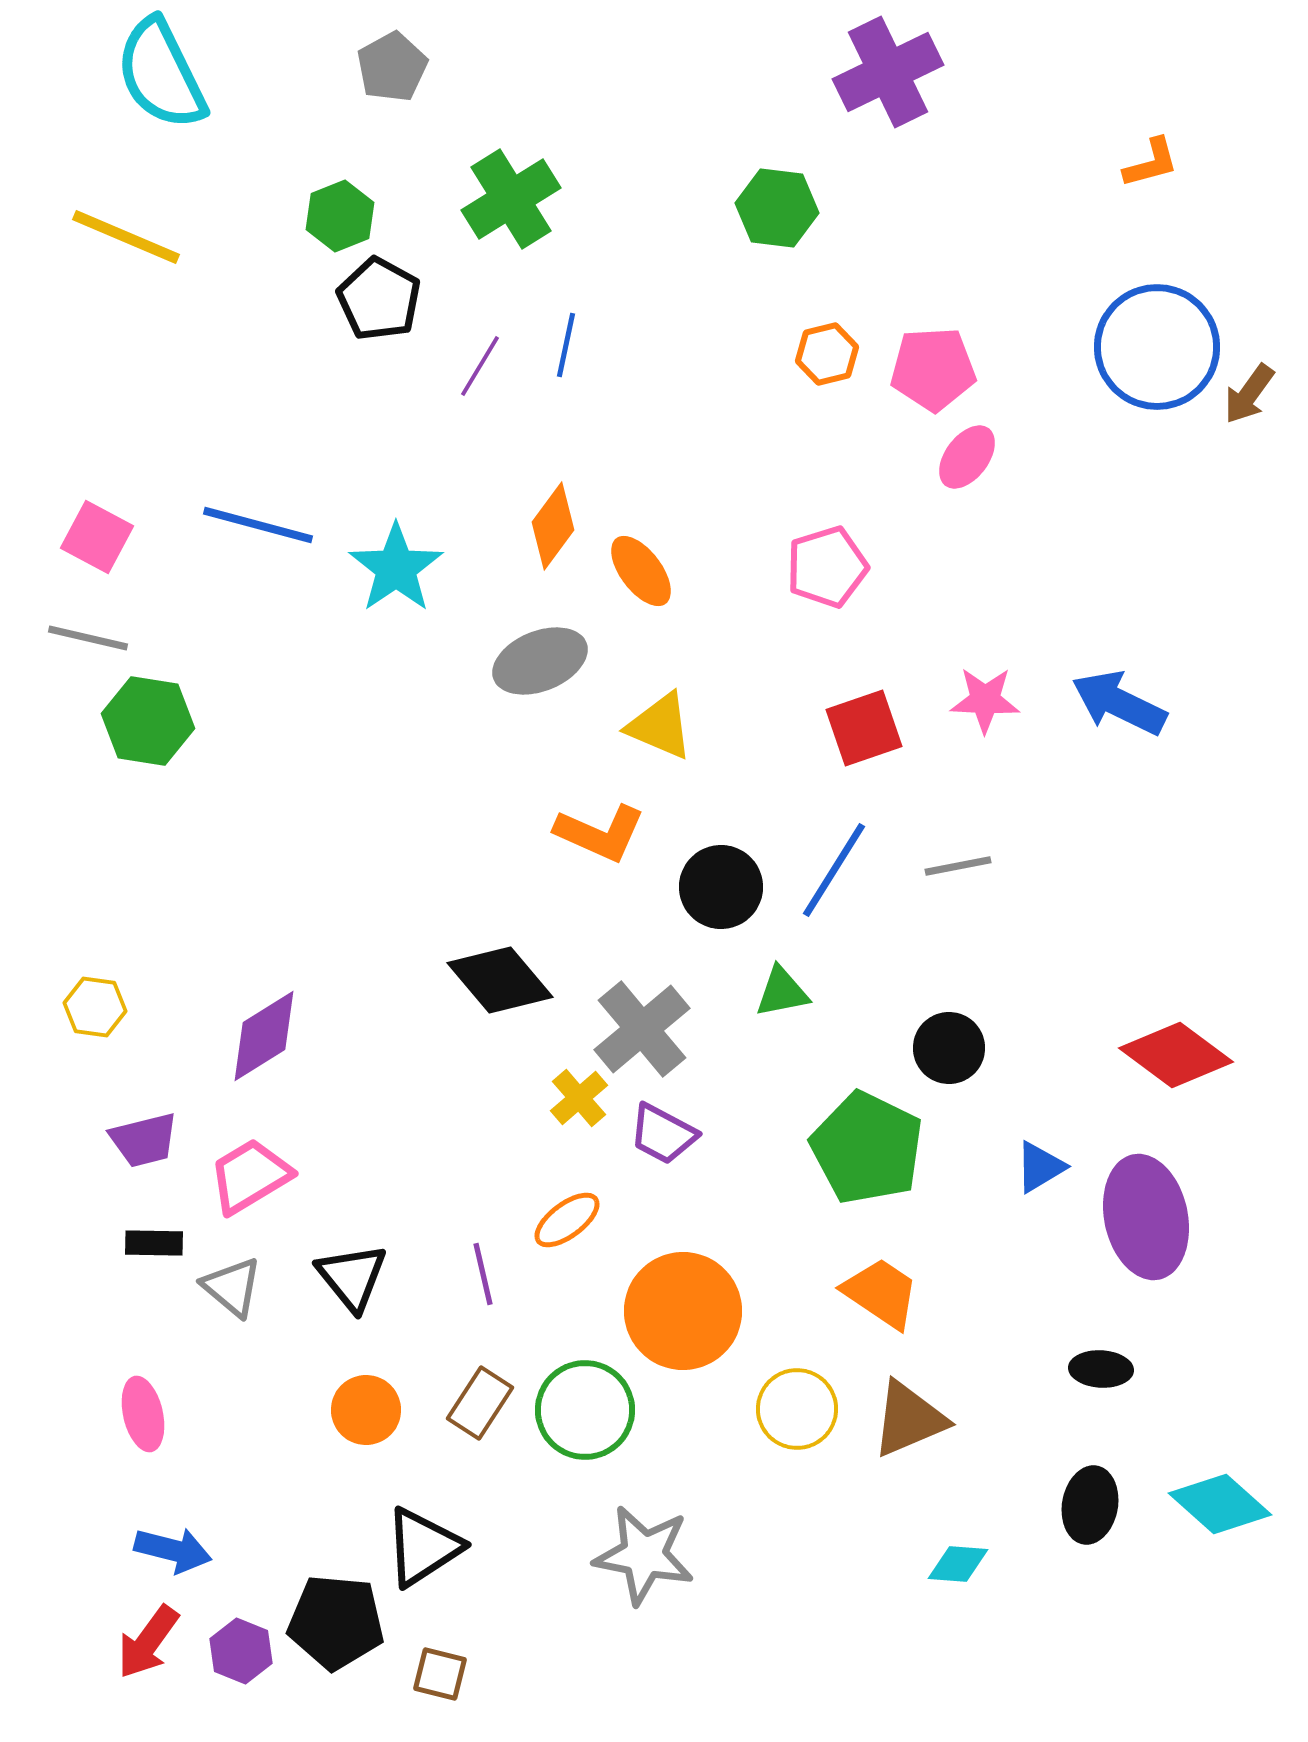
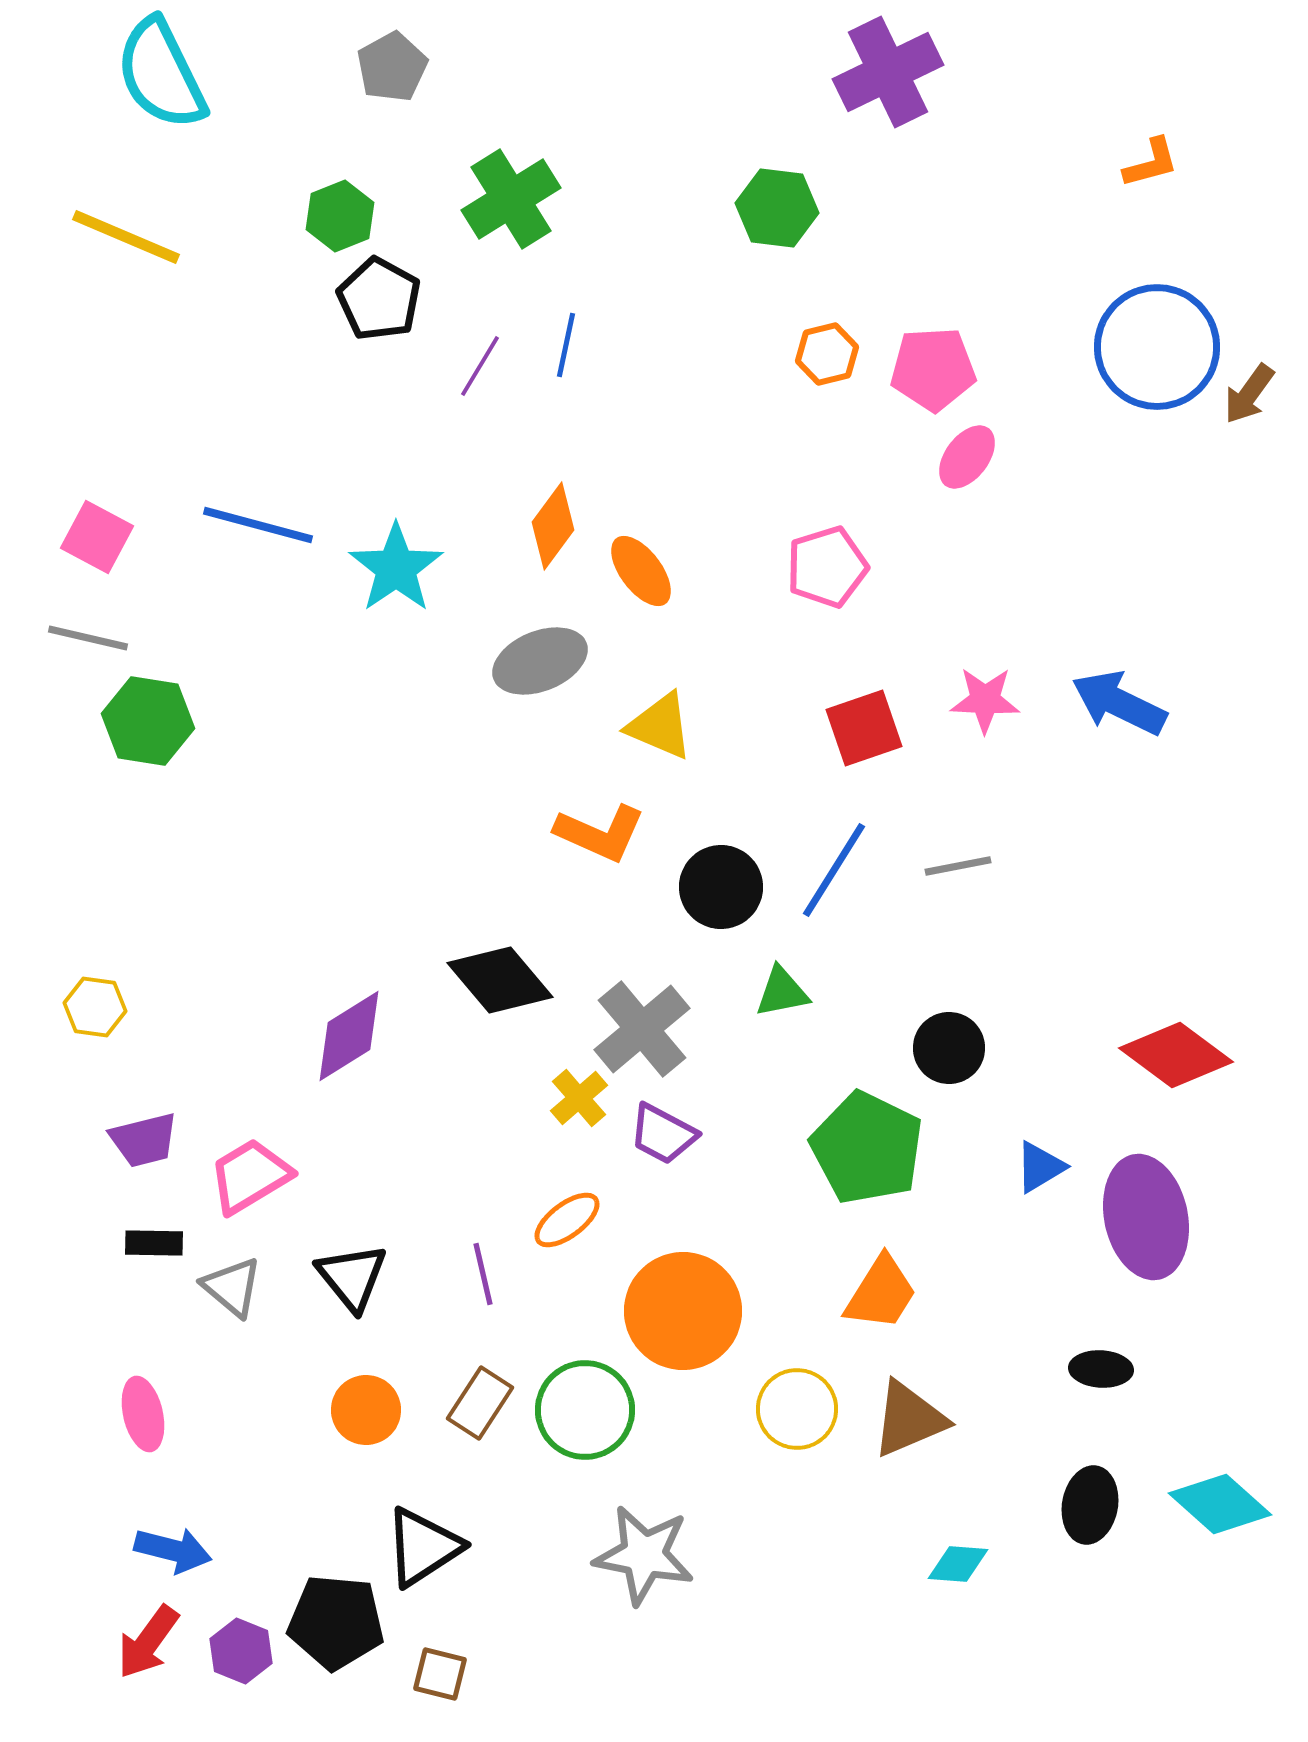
purple diamond at (264, 1036): moved 85 px right
orange trapezoid at (881, 1293): rotated 88 degrees clockwise
